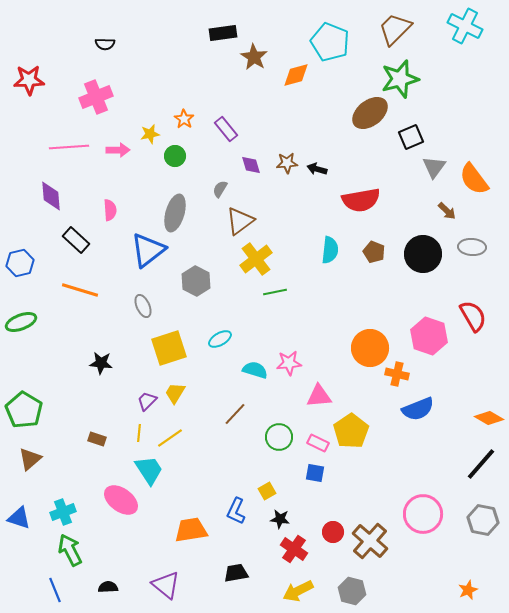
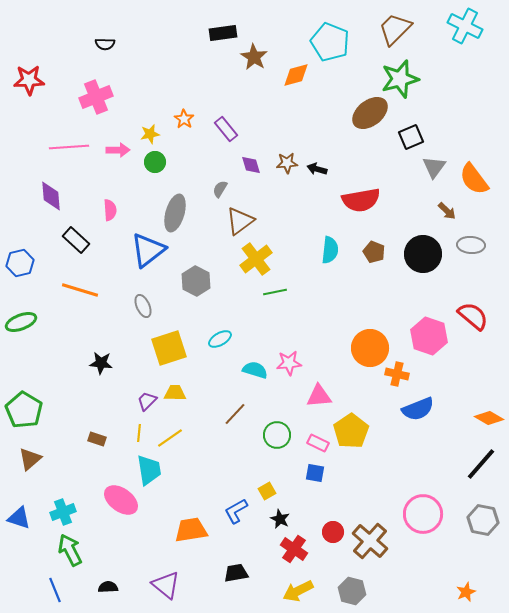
green circle at (175, 156): moved 20 px left, 6 px down
gray ellipse at (472, 247): moved 1 px left, 2 px up
red semicircle at (473, 316): rotated 20 degrees counterclockwise
yellow trapezoid at (175, 393): rotated 60 degrees clockwise
green circle at (279, 437): moved 2 px left, 2 px up
cyan trapezoid at (149, 470): rotated 24 degrees clockwise
blue L-shape at (236, 511): rotated 36 degrees clockwise
black star at (280, 519): rotated 18 degrees clockwise
orange star at (468, 590): moved 2 px left, 2 px down
